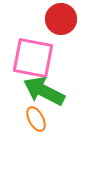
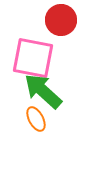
red circle: moved 1 px down
green arrow: moved 1 px left; rotated 15 degrees clockwise
